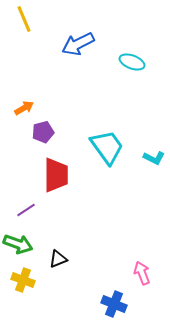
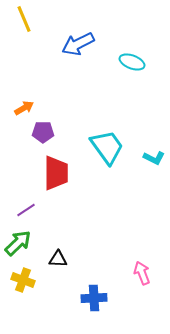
purple pentagon: rotated 15 degrees clockwise
red trapezoid: moved 2 px up
green arrow: moved 1 px up; rotated 64 degrees counterclockwise
black triangle: rotated 24 degrees clockwise
blue cross: moved 20 px left, 6 px up; rotated 25 degrees counterclockwise
